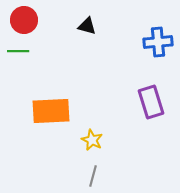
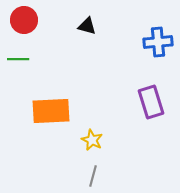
green line: moved 8 px down
